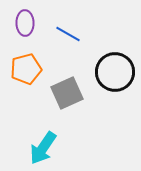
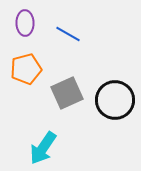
black circle: moved 28 px down
